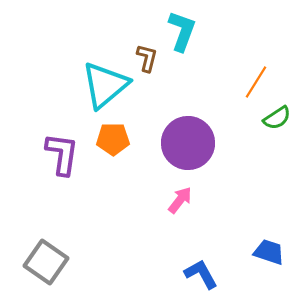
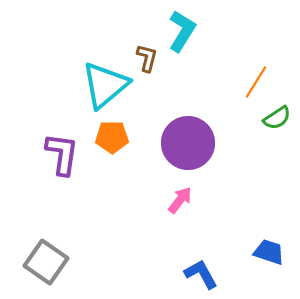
cyan L-shape: rotated 12 degrees clockwise
orange pentagon: moved 1 px left, 2 px up
